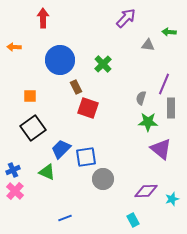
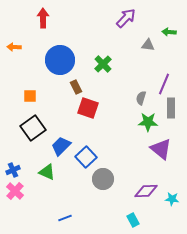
blue trapezoid: moved 3 px up
blue square: rotated 35 degrees counterclockwise
cyan star: rotated 24 degrees clockwise
